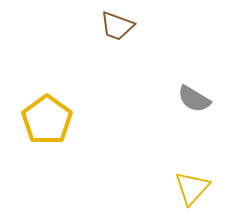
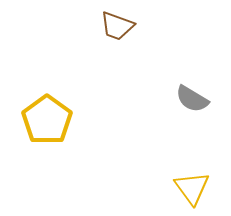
gray semicircle: moved 2 px left
yellow triangle: rotated 18 degrees counterclockwise
